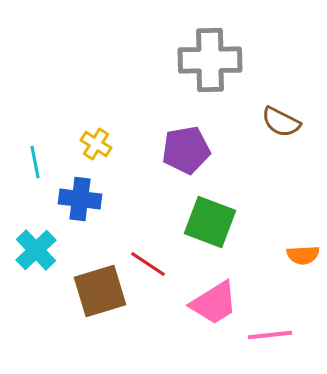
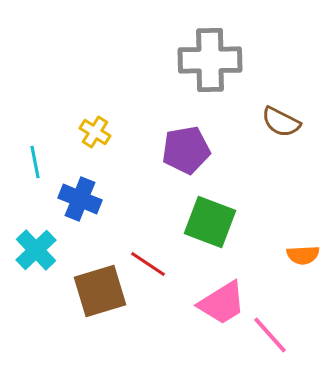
yellow cross: moved 1 px left, 12 px up
blue cross: rotated 15 degrees clockwise
pink trapezoid: moved 8 px right
pink line: rotated 54 degrees clockwise
